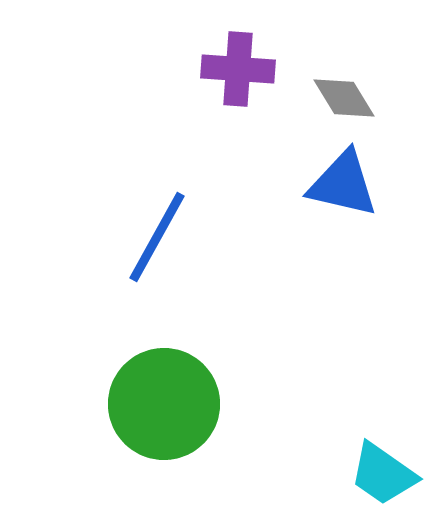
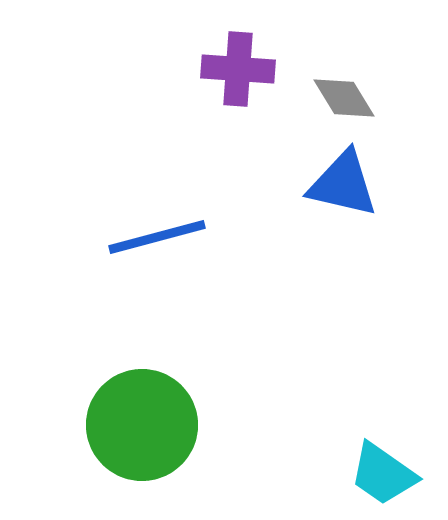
blue line: rotated 46 degrees clockwise
green circle: moved 22 px left, 21 px down
